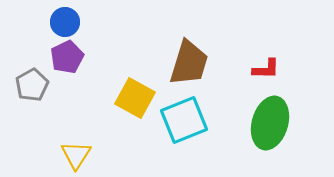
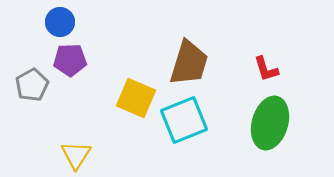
blue circle: moved 5 px left
purple pentagon: moved 3 px right, 3 px down; rotated 24 degrees clockwise
red L-shape: rotated 72 degrees clockwise
yellow square: moved 1 px right; rotated 6 degrees counterclockwise
